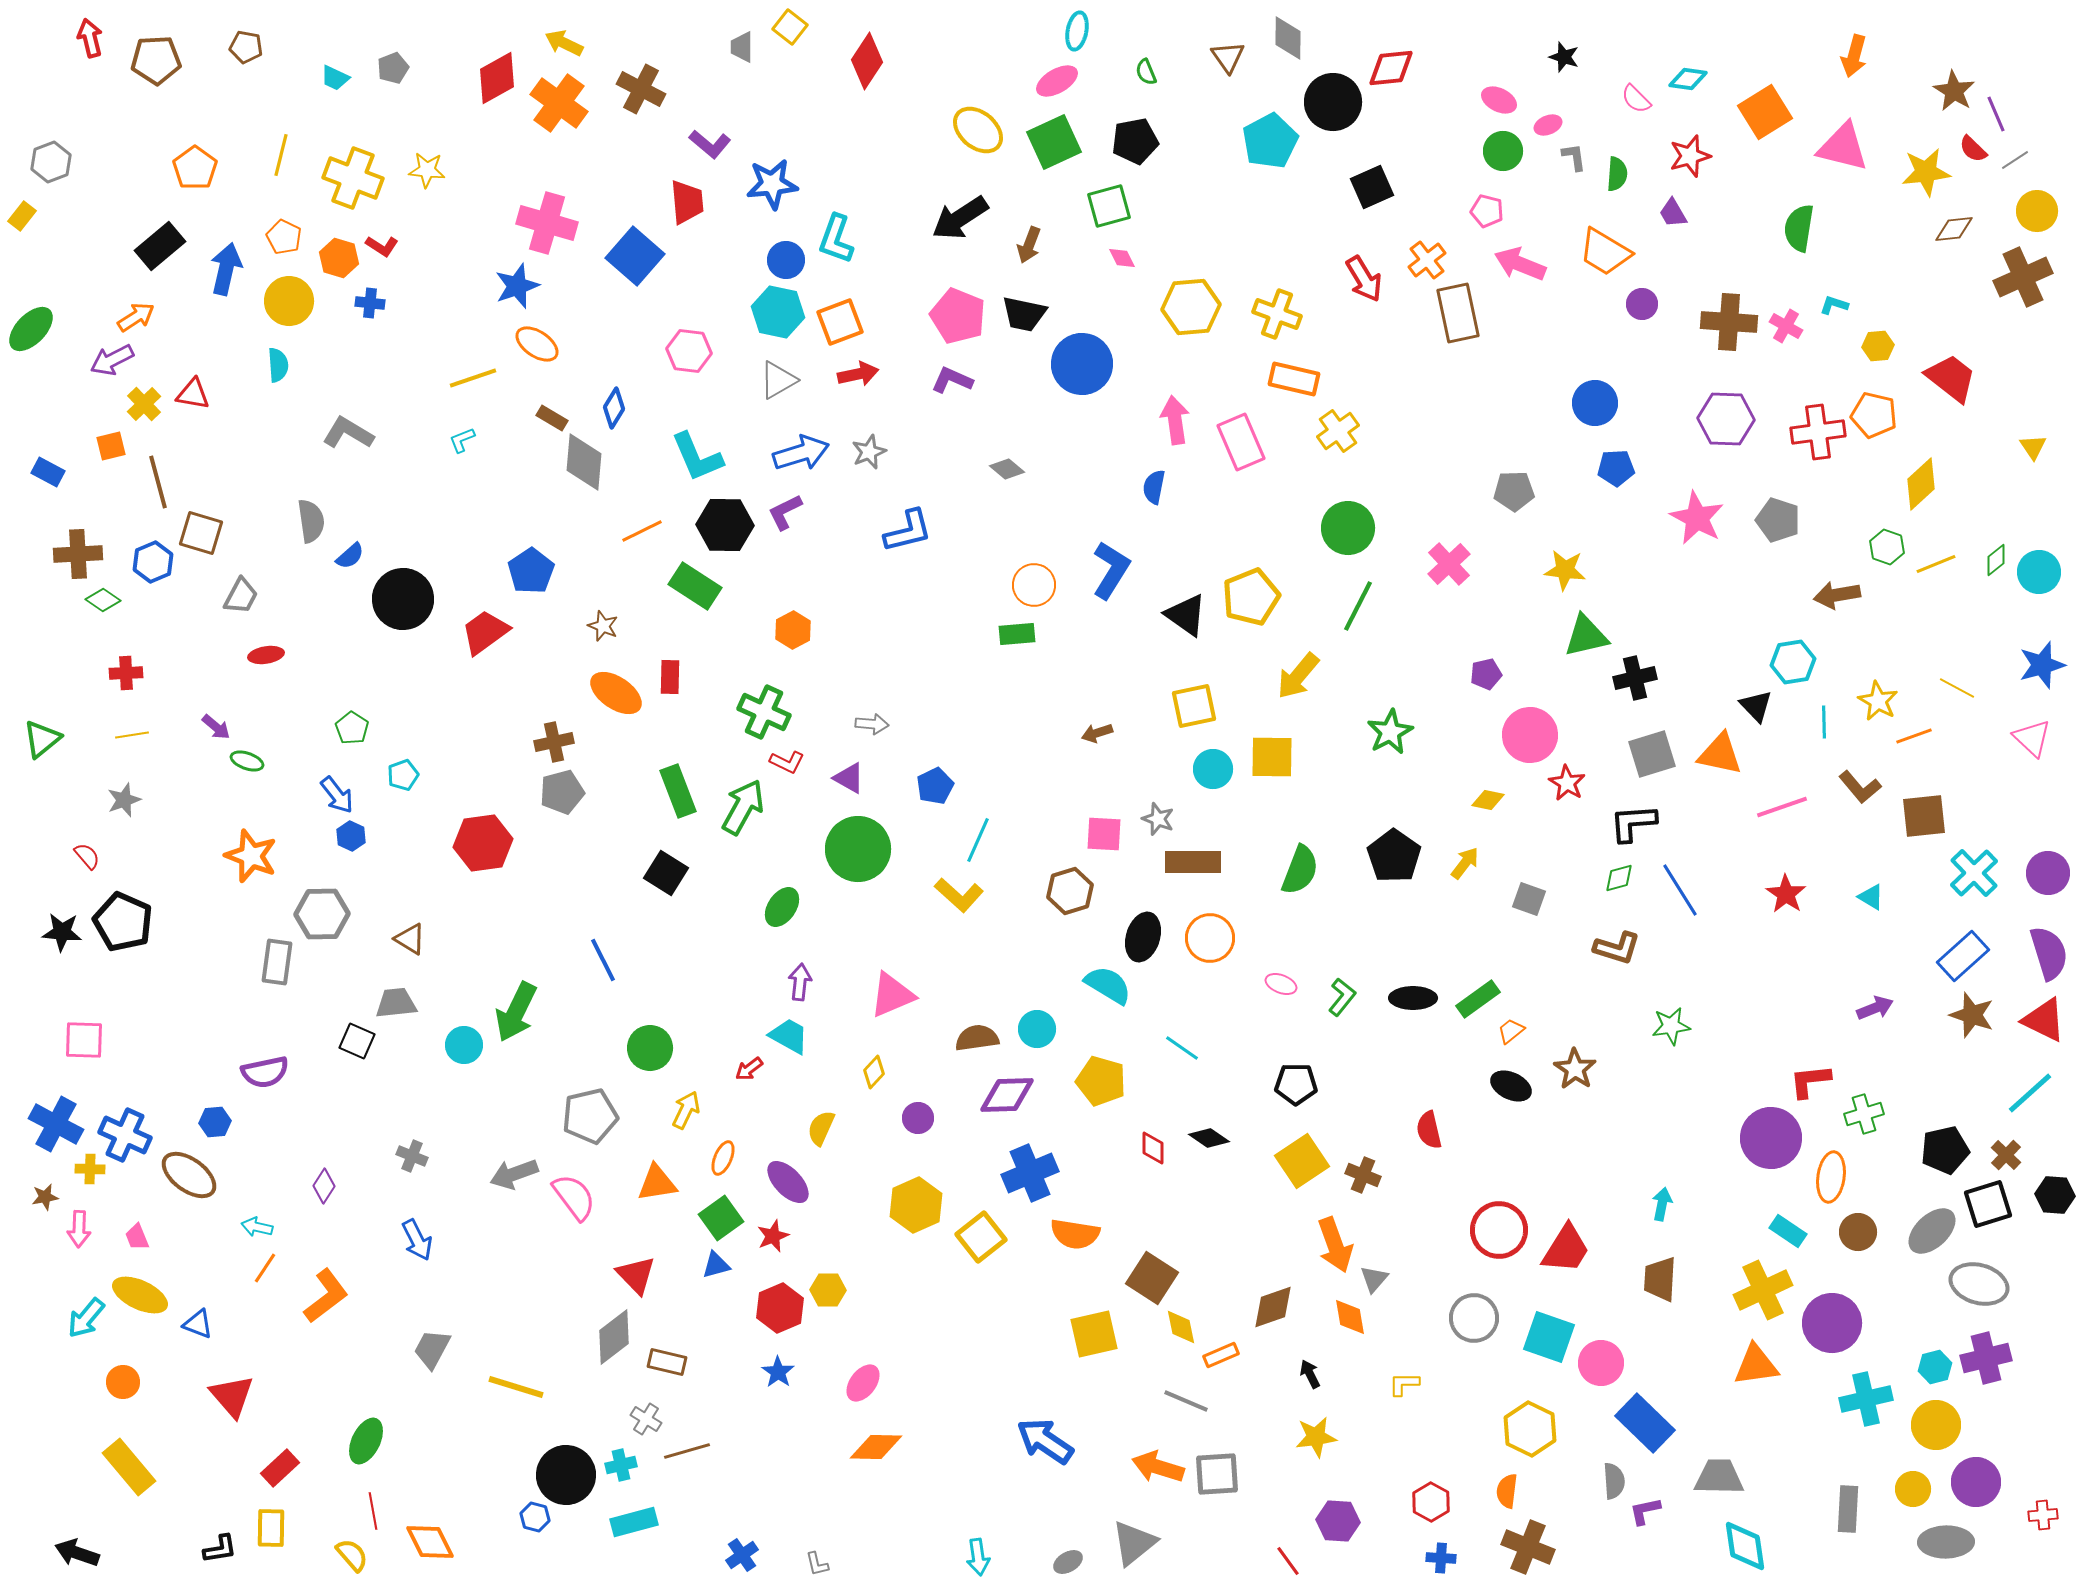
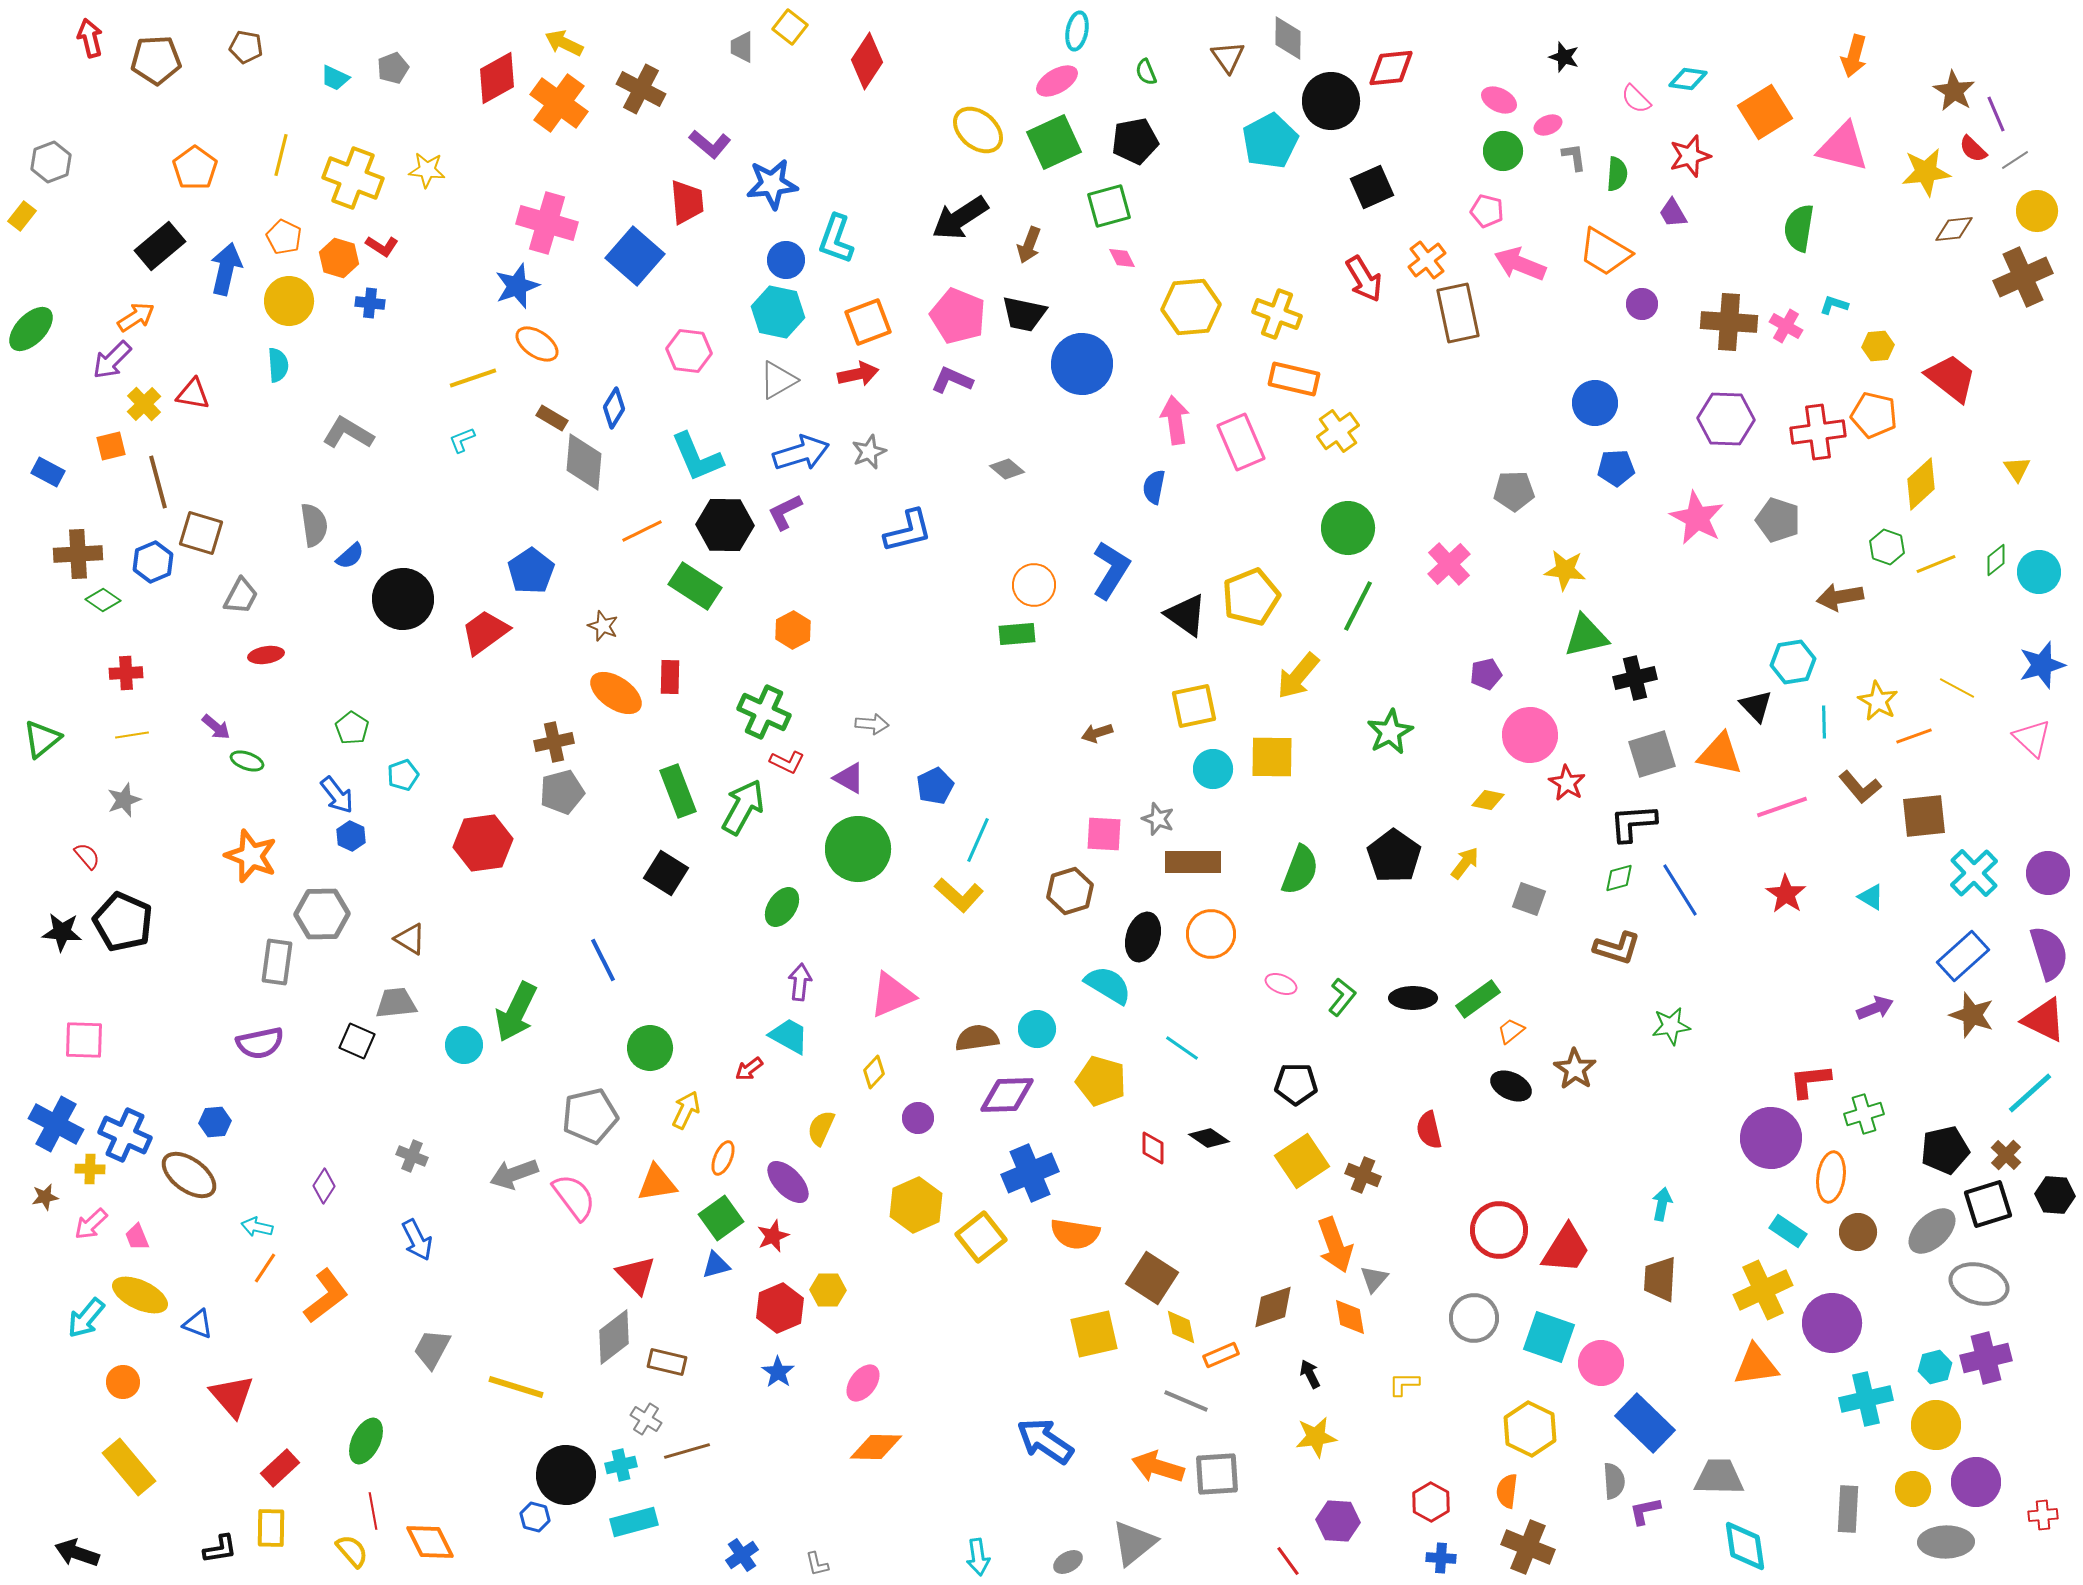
black circle at (1333, 102): moved 2 px left, 1 px up
orange square at (840, 322): moved 28 px right
purple arrow at (112, 360): rotated 18 degrees counterclockwise
yellow triangle at (2033, 447): moved 16 px left, 22 px down
gray semicircle at (311, 521): moved 3 px right, 4 px down
brown arrow at (1837, 595): moved 3 px right, 2 px down
orange circle at (1210, 938): moved 1 px right, 4 px up
purple semicircle at (265, 1072): moved 5 px left, 29 px up
pink arrow at (79, 1229): moved 12 px right, 5 px up; rotated 45 degrees clockwise
yellow semicircle at (352, 1555): moved 4 px up
